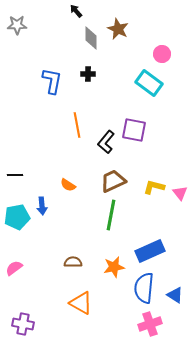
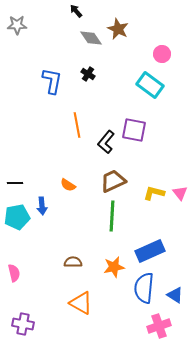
gray diamond: rotated 35 degrees counterclockwise
black cross: rotated 32 degrees clockwise
cyan rectangle: moved 1 px right, 2 px down
black line: moved 8 px down
yellow L-shape: moved 6 px down
green line: moved 1 px right, 1 px down; rotated 8 degrees counterclockwise
pink semicircle: moved 5 px down; rotated 114 degrees clockwise
pink cross: moved 9 px right, 2 px down
